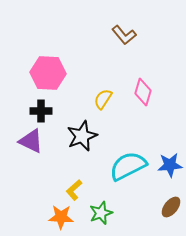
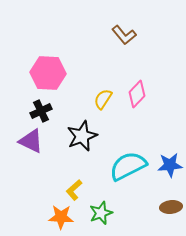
pink diamond: moved 6 px left, 2 px down; rotated 28 degrees clockwise
black cross: rotated 25 degrees counterclockwise
brown ellipse: rotated 45 degrees clockwise
